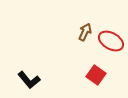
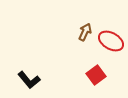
red square: rotated 18 degrees clockwise
